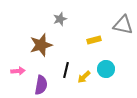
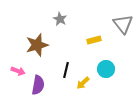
gray star: rotated 24 degrees counterclockwise
gray triangle: moved 1 px up; rotated 40 degrees clockwise
brown star: moved 4 px left
pink arrow: rotated 24 degrees clockwise
yellow arrow: moved 1 px left, 6 px down
purple semicircle: moved 3 px left
